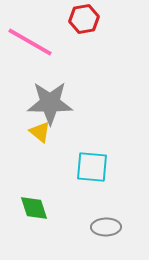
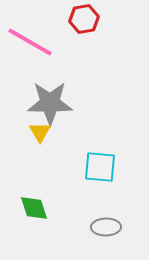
yellow triangle: rotated 20 degrees clockwise
cyan square: moved 8 px right
